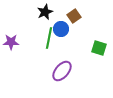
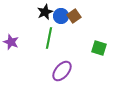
blue circle: moved 13 px up
purple star: rotated 21 degrees clockwise
